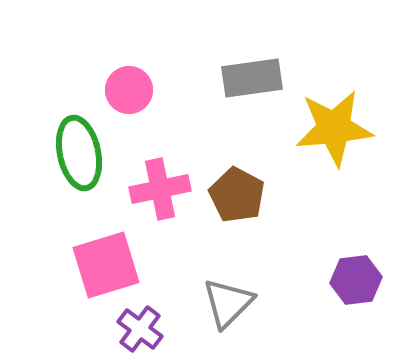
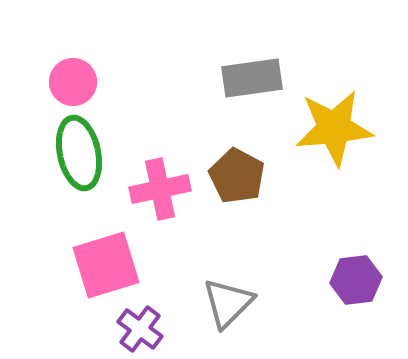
pink circle: moved 56 px left, 8 px up
brown pentagon: moved 19 px up
